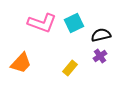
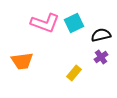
pink L-shape: moved 3 px right
purple cross: moved 1 px right, 1 px down
orange trapezoid: moved 1 px right, 2 px up; rotated 40 degrees clockwise
yellow rectangle: moved 4 px right, 5 px down
